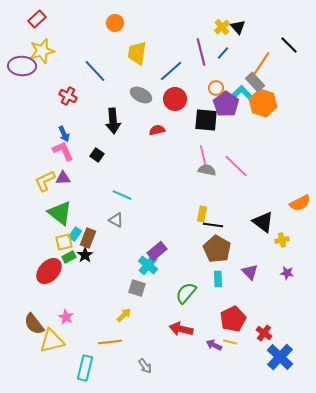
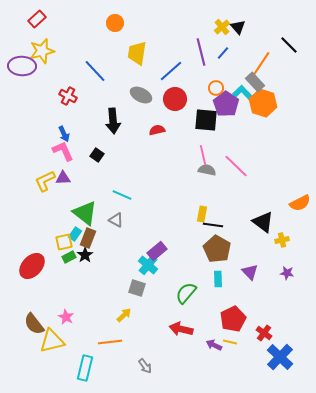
green triangle at (60, 213): moved 25 px right
red ellipse at (49, 271): moved 17 px left, 5 px up
